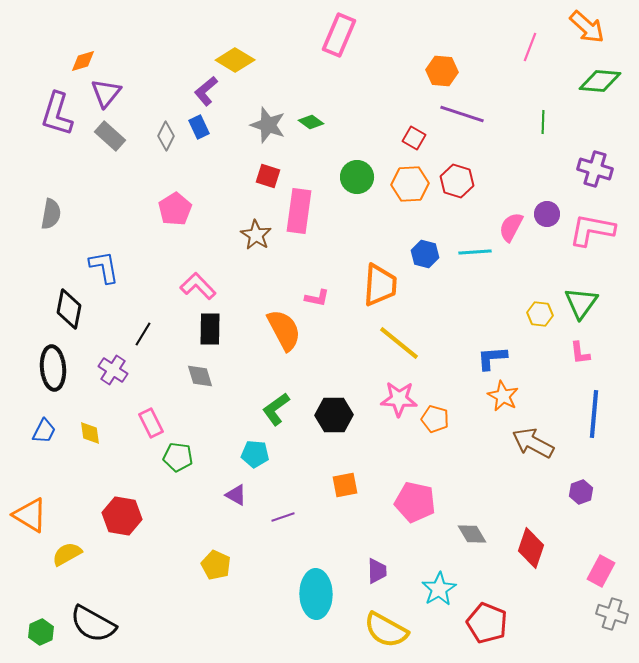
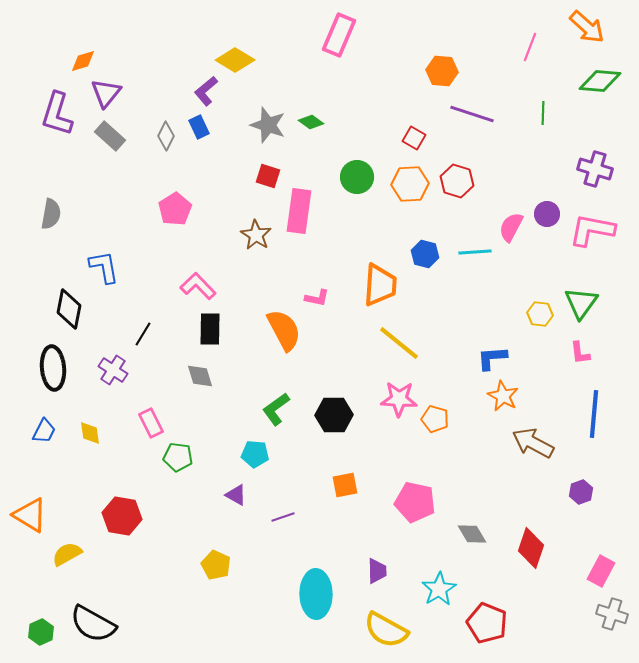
purple line at (462, 114): moved 10 px right
green line at (543, 122): moved 9 px up
